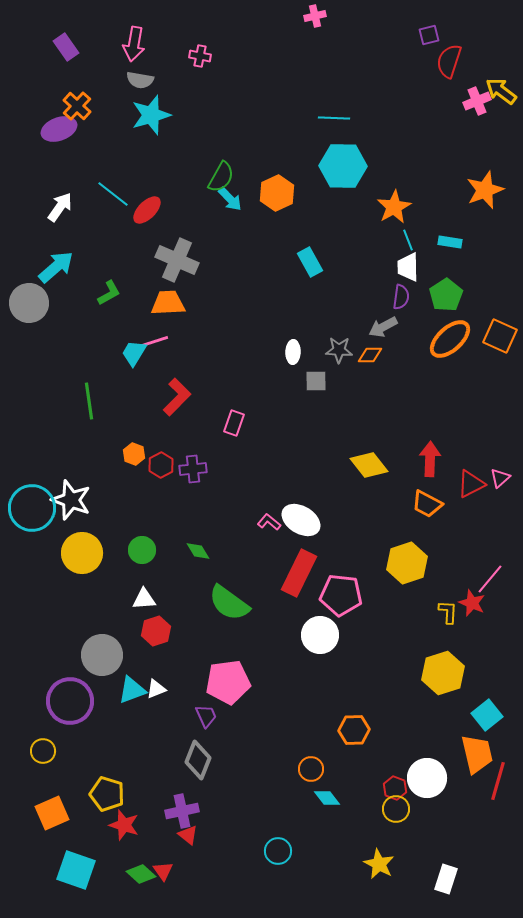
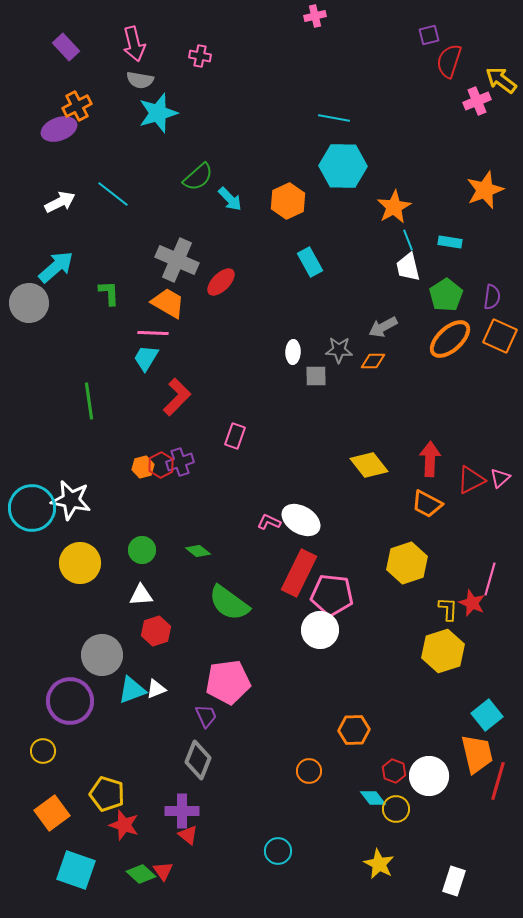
pink arrow at (134, 44): rotated 24 degrees counterclockwise
purple rectangle at (66, 47): rotated 8 degrees counterclockwise
yellow arrow at (501, 91): moved 11 px up
orange cross at (77, 106): rotated 20 degrees clockwise
cyan star at (151, 115): moved 7 px right, 2 px up
cyan line at (334, 118): rotated 8 degrees clockwise
green semicircle at (221, 177): moved 23 px left; rotated 20 degrees clockwise
orange hexagon at (277, 193): moved 11 px right, 8 px down
white arrow at (60, 207): moved 5 px up; rotated 28 degrees clockwise
red ellipse at (147, 210): moved 74 px right, 72 px down
white trapezoid at (408, 267): rotated 12 degrees counterclockwise
green L-shape at (109, 293): rotated 64 degrees counterclockwise
purple semicircle at (401, 297): moved 91 px right
orange trapezoid at (168, 303): rotated 33 degrees clockwise
pink line at (153, 342): moved 9 px up; rotated 20 degrees clockwise
cyan trapezoid at (134, 353): moved 12 px right, 5 px down
orange diamond at (370, 355): moved 3 px right, 6 px down
gray square at (316, 381): moved 5 px up
pink rectangle at (234, 423): moved 1 px right, 13 px down
orange hexagon at (134, 454): moved 9 px right, 13 px down; rotated 25 degrees clockwise
purple cross at (193, 469): moved 13 px left, 7 px up; rotated 12 degrees counterclockwise
red triangle at (471, 484): moved 4 px up
white star at (71, 500): rotated 9 degrees counterclockwise
pink L-shape at (269, 522): rotated 15 degrees counterclockwise
green diamond at (198, 551): rotated 20 degrees counterclockwise
yellow circle at (82, 553): moved 2 px left, 10 px down
pink line at (490, 579): rotated 24 degrees counterclockwise
pink pentagon at (341, 595): moved 9 px left
white triangle at (144, 599): moved 3 px left, 4 px up
yellow L-shape at (448, 612): moved 3 px up
white circle at (320, 635): moved 5 px up
yellow hexagon at (443, 673): moved 22 px up
orange circle at (311, 769): moved 2 px left, 2 px down
white circle at (427, 778): moved 2 px right, 2 px up
red hexagon at (395, 788): moved 1 px left, 17 px up
cyan diamond at (327, 798): moved 46 px right
purple cross at (182, 811): rotated 12 degrees clockwise
orange square at (52, 813): rotated 12 degrees counterclockwise
white rectangle at (446, 879): moved 8 px right, 2 px down
